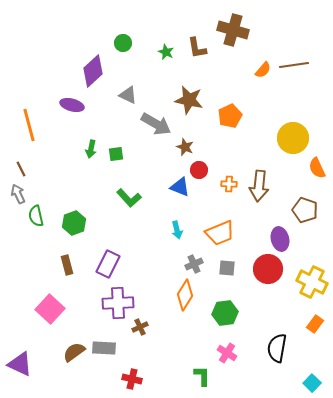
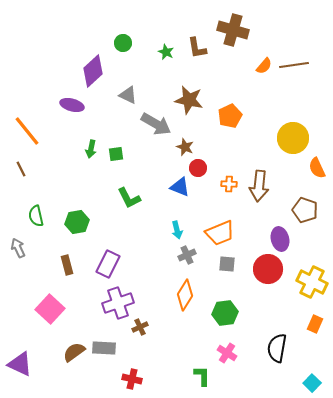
orange semicircle at (263, 70): moved 1 px right, 4 px up
orange line at (29, 125): moved 2 px left, 6 px down; rotated 24 degrees counterclockwise
red circle at (199, 170): moved 1 px left, 2 px up
gray arrow at (18, 194): moved 54 px down
green L-shape at (129, 198): rotated 15 degrees clockwise
green hexagon at (74, 223): moved 3 px right, 1 px up; rotated 10 degrees clockwise
gray cross at (194, 264): moved 7 px left, 9 px up
gray square at (227, 268): moved 4 px up
purple cross at (118, 303): rotated 16 degrees counterclockwise
orange rectangle at (315, 324): rotated 12 degrees counterclockwise
